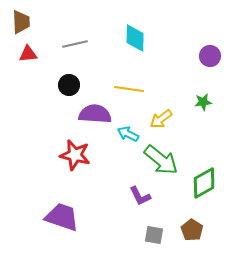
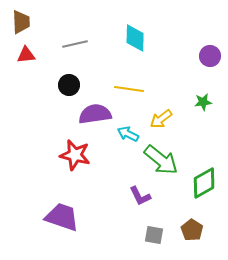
red triangle: moved 2 px left, 1 px down
purple semicircle: rotated 12 degrees counterclockwise
